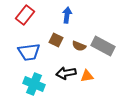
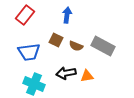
brown semicircle: moved 3 px left
